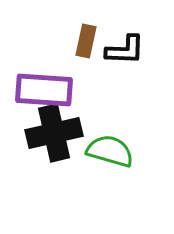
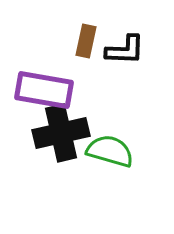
purple rectangle: rotated 6 degrees clockwise
black cross: moved 7 px right
